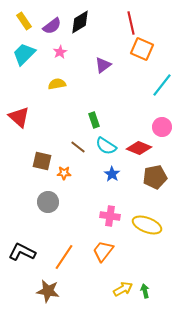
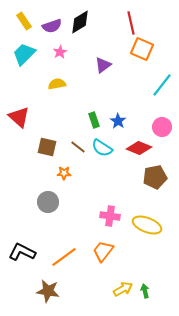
purple semicircle: rotated 18 degrees clockwise
cyan semicircle: moved 4 px left, 2 px down
brown square: moved 5 px right, 14 px up
blue star: moved 6 px right, 53 px up
orange line: rotated 20 degrees clockwise
